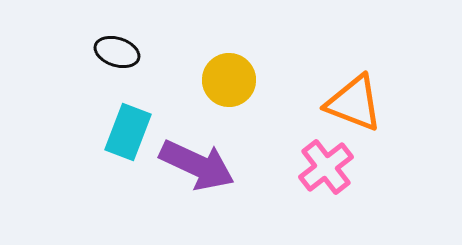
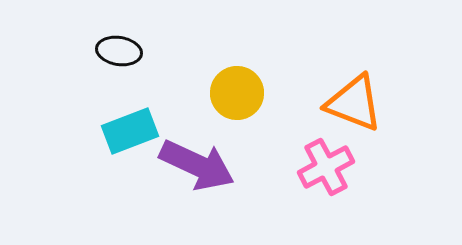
black ellipse: moved 2 px right, 1 px up; rotated 9 degrees counterclockwise
yellow circle: moved 8 px right, 13 px down
cyan rectangle: moved 2 px right, 1 px up; rotated 48 degrees clockwise
pink cross: rotated 10 degrees clockwise
